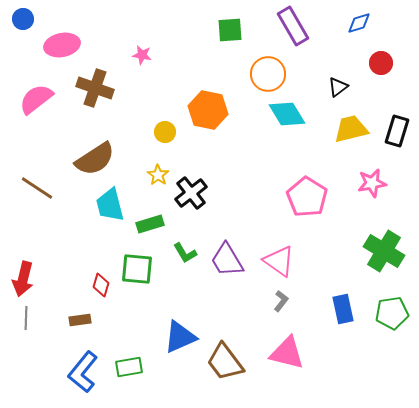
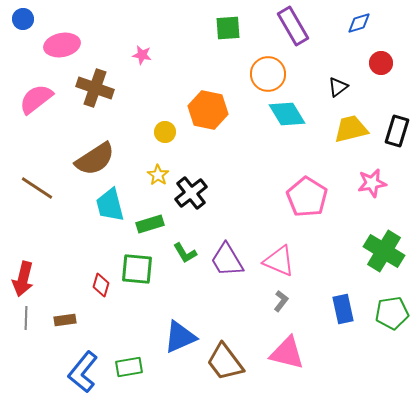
green square at (230, 30): moved 2 px left, 2 px up
pink triangle at (279, 261): rotated 12 degrees counterclockwise
brown rectangle at (80, 320): moved 15 px left
